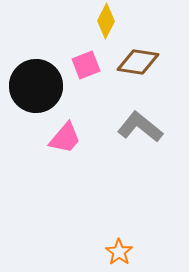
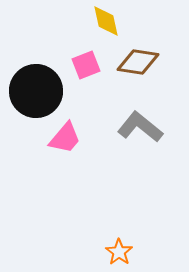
yellow diamond: rotated 40 degrees counterclockwise
black circle: moved 5 px down
